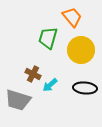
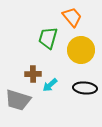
brown cross: rotated 28 degrees counterclockwise
